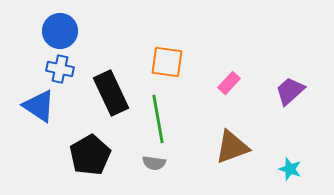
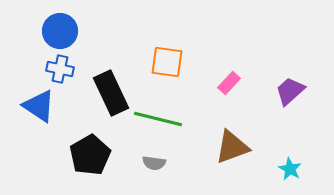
green line: rotated 66 degrees counterclockwise
cyan star: rotated 10 degrees clockwise
